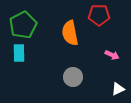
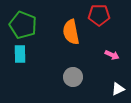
green pentagon: rotated 24 degrees counterclockwise
orange semicircle: moved 1 px right, 1 px up
cyan rectangle: moved 1 px right, 1 px down
